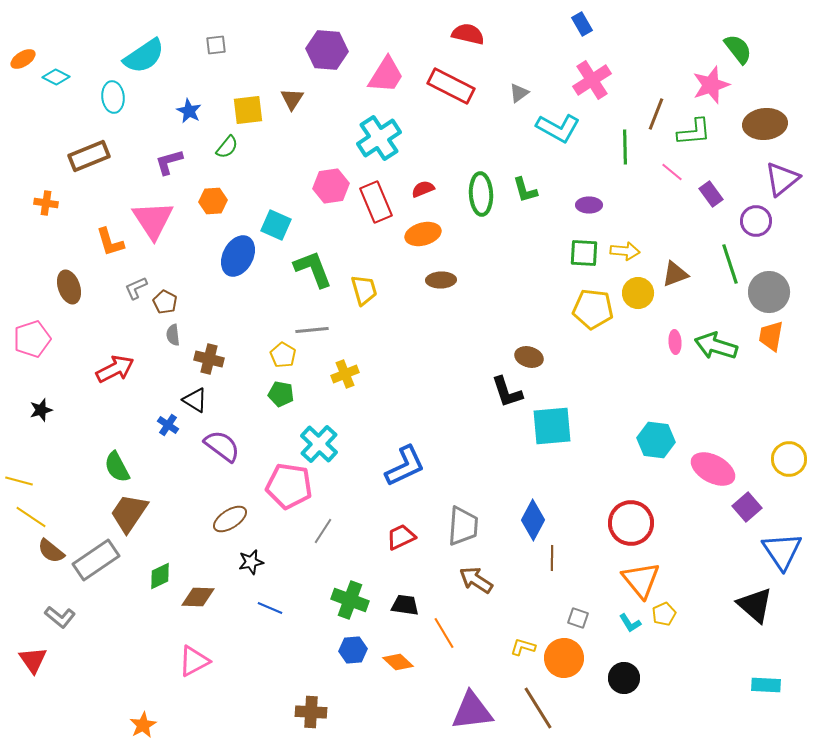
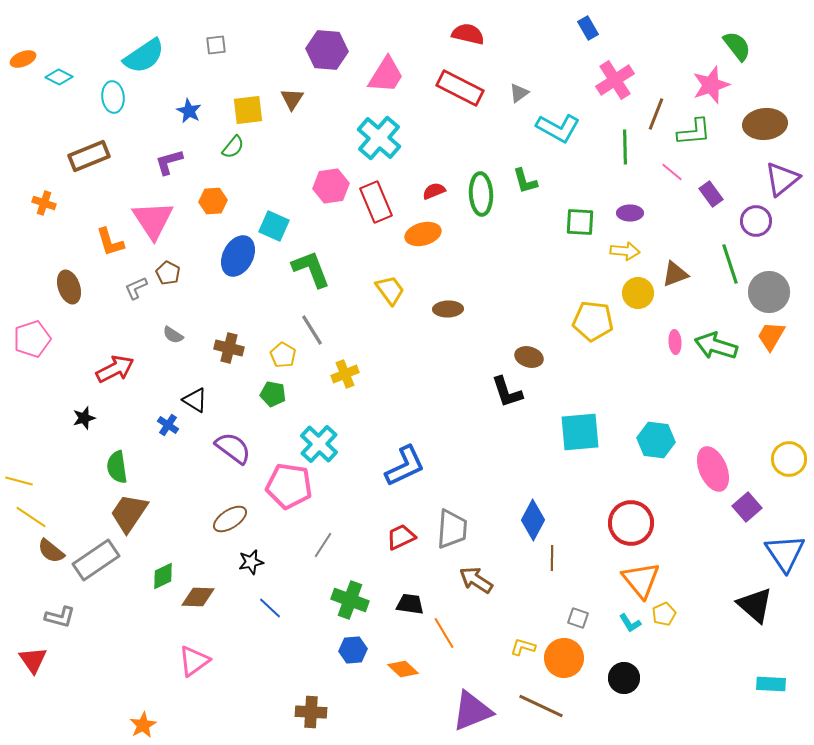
blue rectangle at (582, 24): moved 6 px right, 4 px down
green semicircle at (738, 49): moved 1 px left, 3 px up
orange ellipse at (23, 59): rotated 10 degrees clockwise
cyan diamond at (56, 77): moved 3 px right
pink cross at (592, 80): moved 23 px right
red rectangle at (451, 86): moved 9 px right, 2 px down
cyan cross at (379, 138): rotated 15 degrees counterclockwise
green semicircle at (227, 147): moved 6 px right
red semicircle at (423, 189): moved 11 px right, 2 px down
green L-shape at (525, 190): moved 9 px up
orange cross at (46, 203): moved 2 px left; rotated 10 degrees clockwise
purple ellipse at (589, 205): moved 41 px right, 8 px down
cyan square at (276, 225): moved 2 px left, 1 px down
green square at (584, 253): moved 4 px left, 31 px up
green L-shape at (313, 269): moved 2 px left
brown ellipse at (441, 280): moved 7 px right, 29 px down
yellow trapezoid at (364, 290): moved 26 px right; rotated 20 degrees counterclockwise
brown pentagon at (165, 302): moved 3 px right, 29 px up
yellow pentagon at (593, 309): moved 12 px down
gray line at (312, 330): rotated 64 degrees clockwise
gray semicircle at (173, 335): rotated 50 degrees counterclockwise
orange trapezoid at (771, 336): rotated 20 degrees clockwise
brown cross at (209, 359): moved 20 px right, 11 px up
green pentagon at (281, 394): moved 8 px left
black star at (41, 410): moved 43 px right, 8 px down
cyan square at (552, 426): moved 28 px right, 6 px down
purple semicircle at (222, 446): moved 11 px right, 2 px down
green semicircle at (117, 467): rotated 20 degrees clockwise
pink ellipse at (713, 469): rotated 39 degrees clockwise
gray trapezoid at (463, 526): moved 11 px left, 3 px down
gray line at (323, 531): moved 14 px down
blue triangle at (782, 551): moved 3 px right, 2 px down
green diamond at (160, 576): moved 3 px right
black trapezoid at (405, 605): moved 5 px right, 1 px up
blue line at (270, 608): rotated 20 degrees clockwise
gray L-shape at (60, 617): rotated 24 degrees counterclockwise
pink triangle at (194, 661): rotated 8 degrees counterclockwise
orange diamond at (398, 662): moved 5 px right, 7 px down
cyan rectangle at (766, 685): moved 5 px right, 1 px up
brown line at (538, 708): moved 3 px right, 2 px up; rotated 33 degrees counterclockwise
purple triangle at (472, 711): rotated 15 degrees counterclockwise
